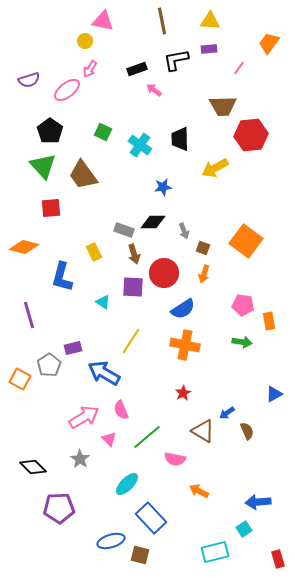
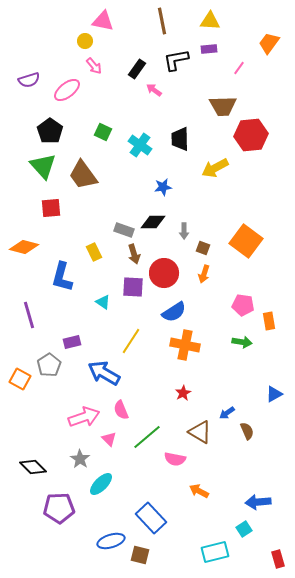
pink arrow at (90, 69): moved 4 px right, 3 px up; rotated 72 degrees counterclockwise
black rectangle at (137, 69): rotated 36 degrees counterclockwise
gray arrow at (184, 231): rotated 21 degrees clockwise
blue semicircle at (183, 309): moved 9 px left, 3 px down
purple rectangle at (73, 348): moved 1 px left, 6 px up
pink arrow at (84, 417): rotated 12 degrees clockwise
brown triangle at (203, 431): moved 3 px left, 1 px down
cyan ellipse at (127, 484): moved 26 px left
